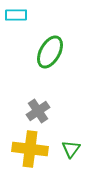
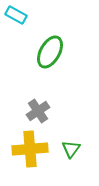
cyan rectangle: rotated 30 degrees clockwise
yellow cross: rotated 12 degrees counterclockwise
